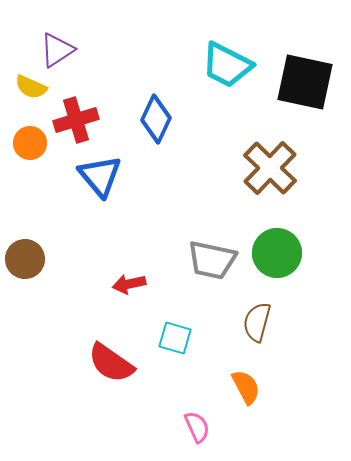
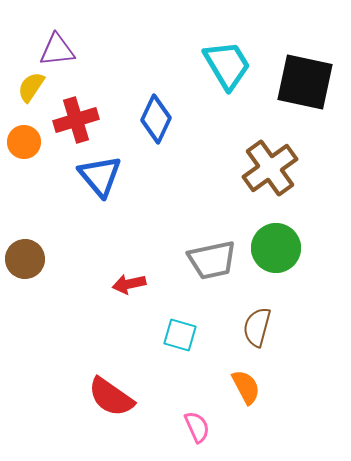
purple triangle: rotated 27 degrees clockwise
cyan trapezoid: rotated 148 degrees counterclockwise
yellow semicircle: rotated 100 degrees clockwise
orange circle: moved 6 px left, 1 px up
brown cross: rotated 10 degrees clockwise
green circle: moved 1 px left, 5 px up
gray trapezoid: rotated 24 degrees counterclockwise
brown semicircle: moved 5 px down
cyan square: moved 5 px right, 3 px up
red semicircle: moved 34 px down
